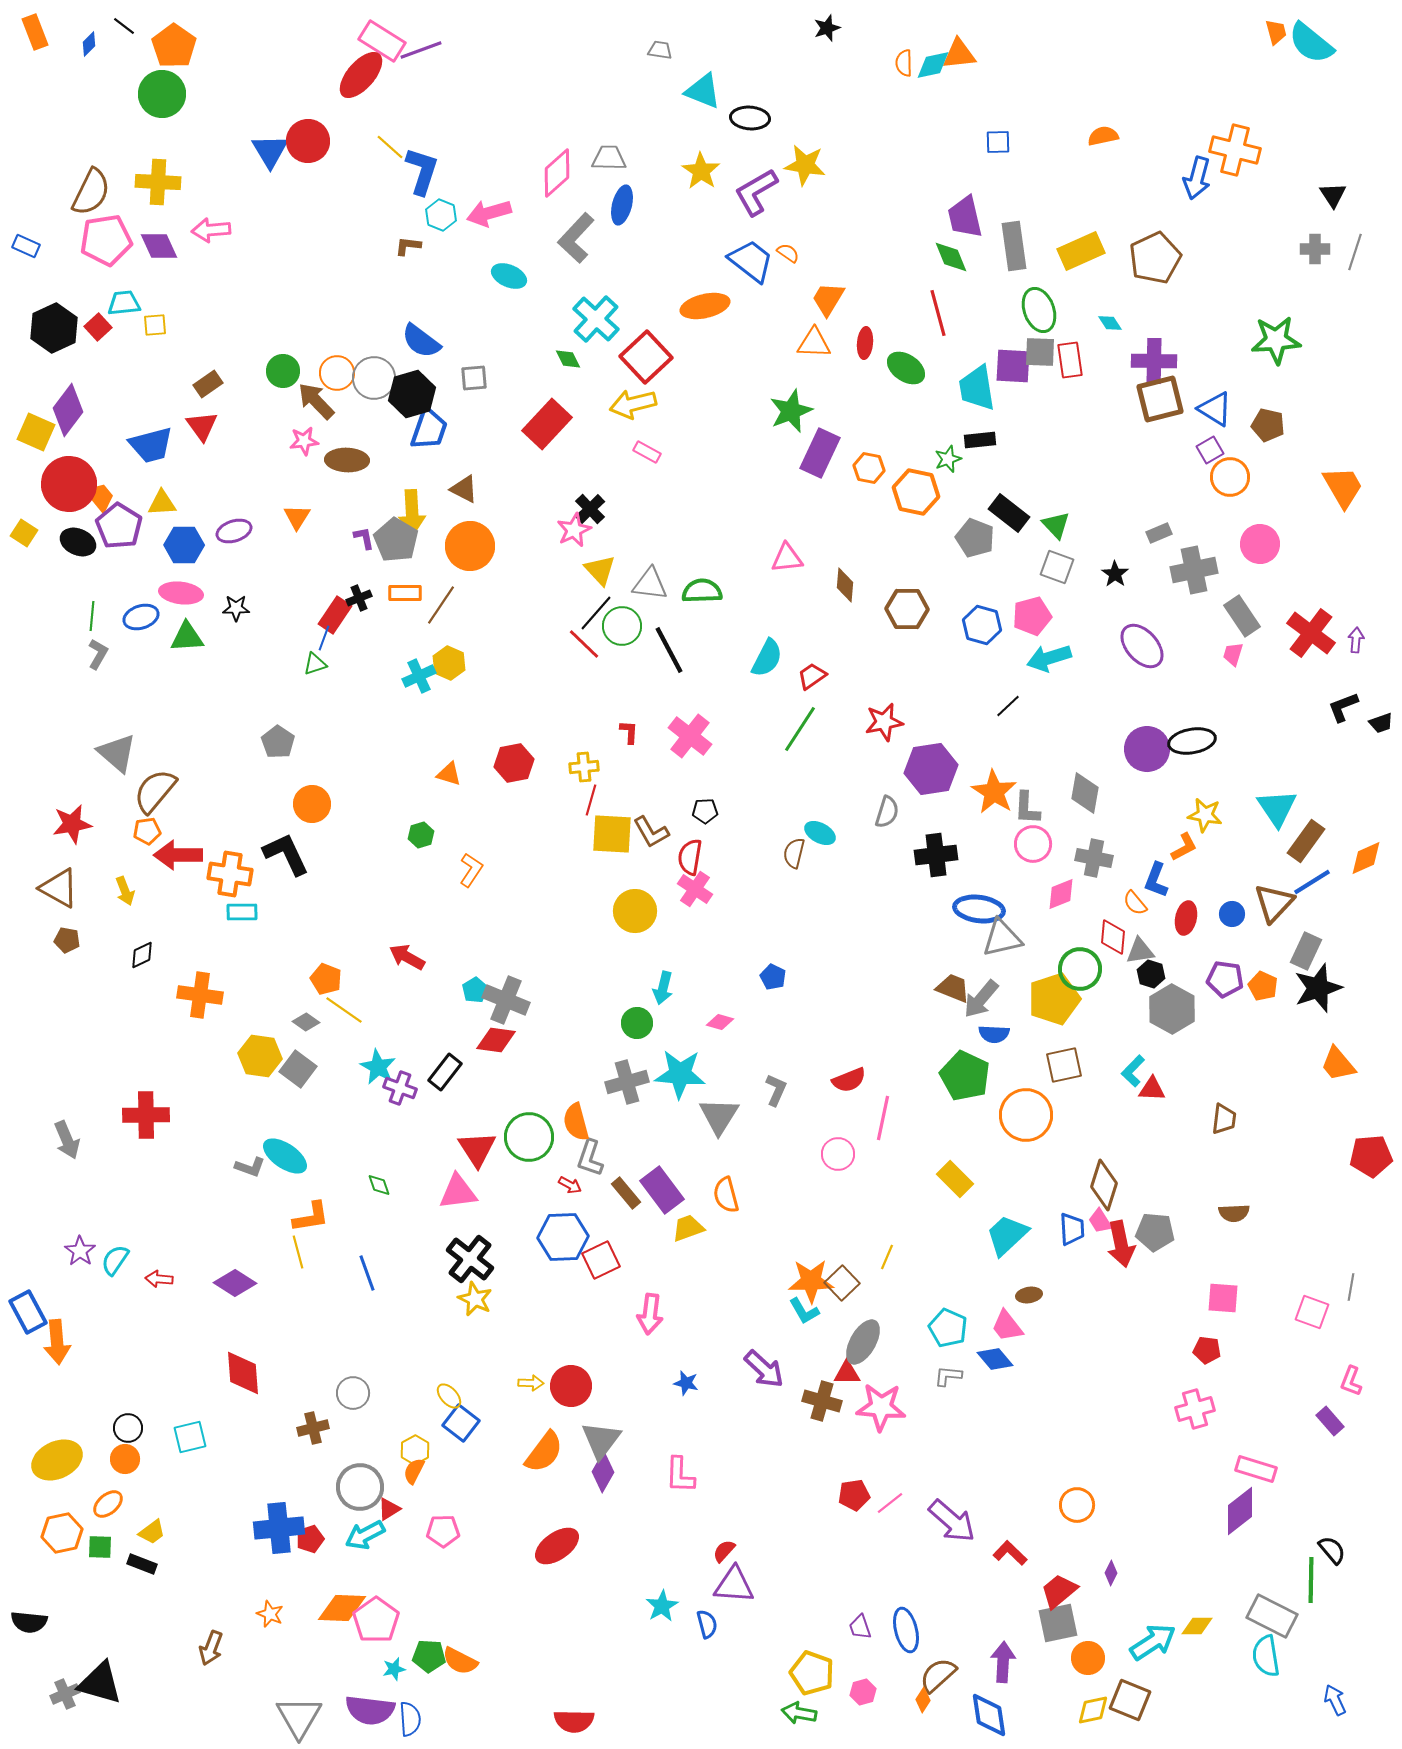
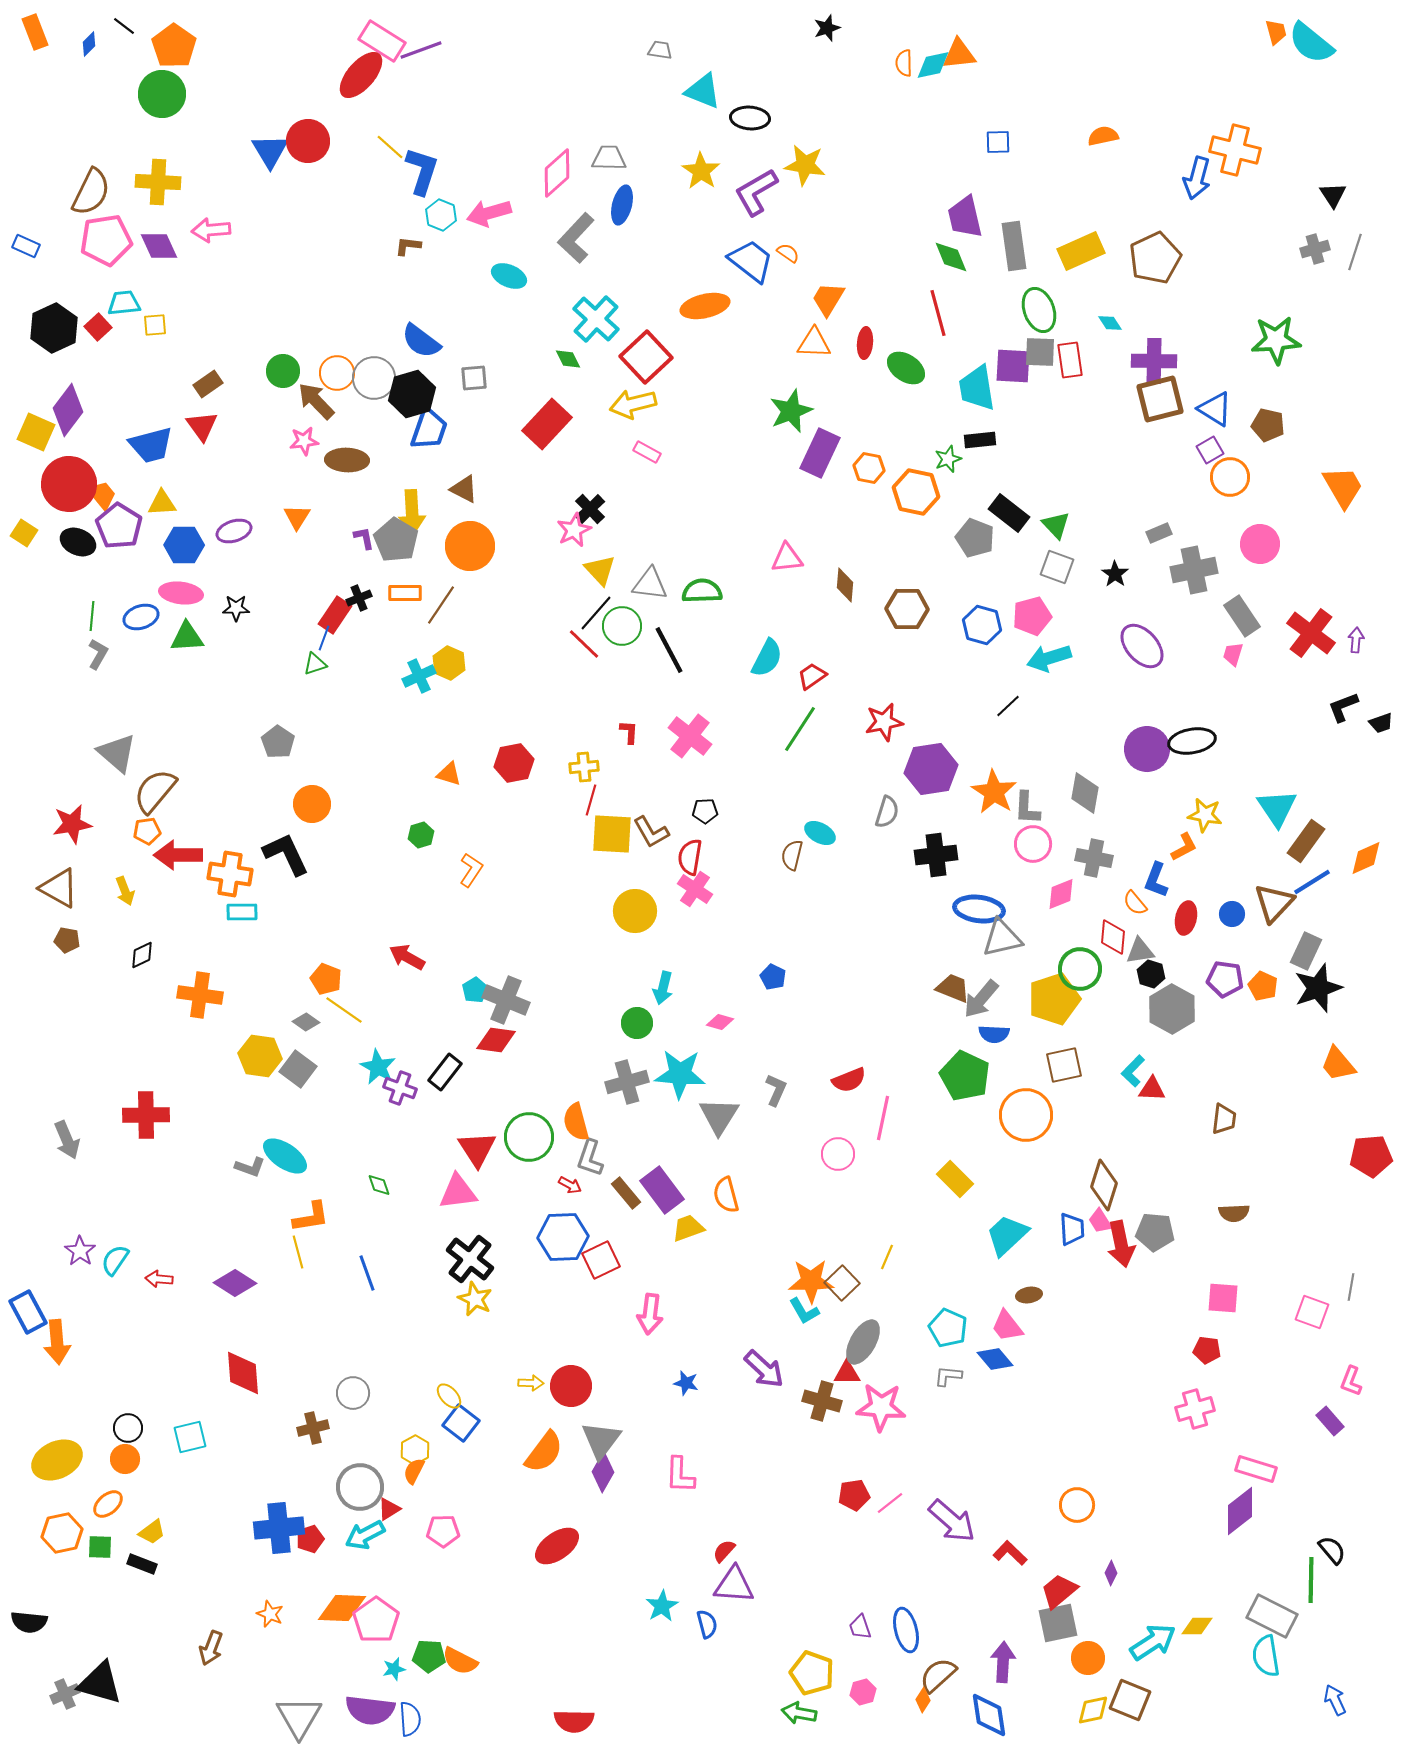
gray cross at (1315, 249): rotated 16 degrees counterclockwise
orange trapezoid at (100, 497): moved 2 px right, 2 px up
brown semicircle at (794, 853): moved 2 px left, 2 px down
